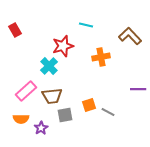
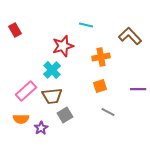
cyan cross: moved 3 px right, 4 px down
orange square: moved 11 px right, 19 px up
gray square: rotated 21 degrees counterclockwise
